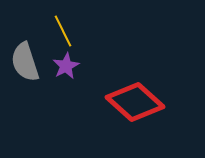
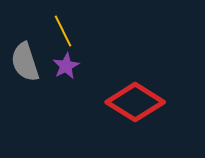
red diamond: rotated 10 degrees counterclockwise
